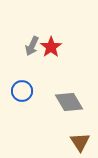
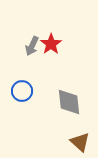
red star: moved 3 px up
gray diamond: rotated 24 degrees clockwise
brown triangle: rotated 15 degrees counterclockwise
